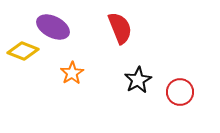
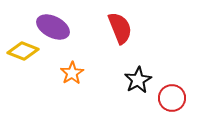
red circle: moved 8 px left, 6 px down
